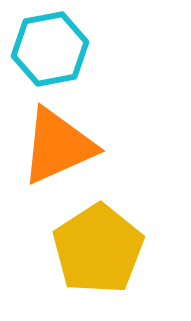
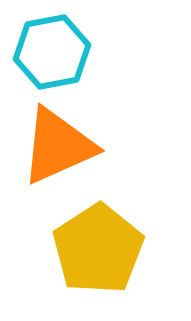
cyan hexagon: moved 2 px right, 3 px down
